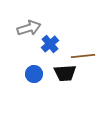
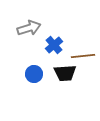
blue cross: moved 4 px right, 1 px down
